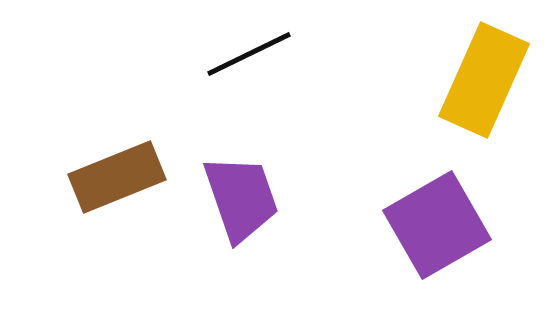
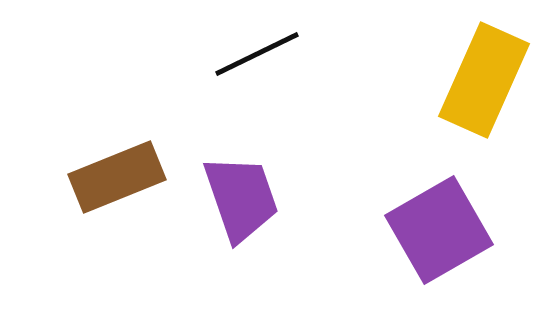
black line: moved 8 px right
purple square: moved 2 px right, 5 px down
